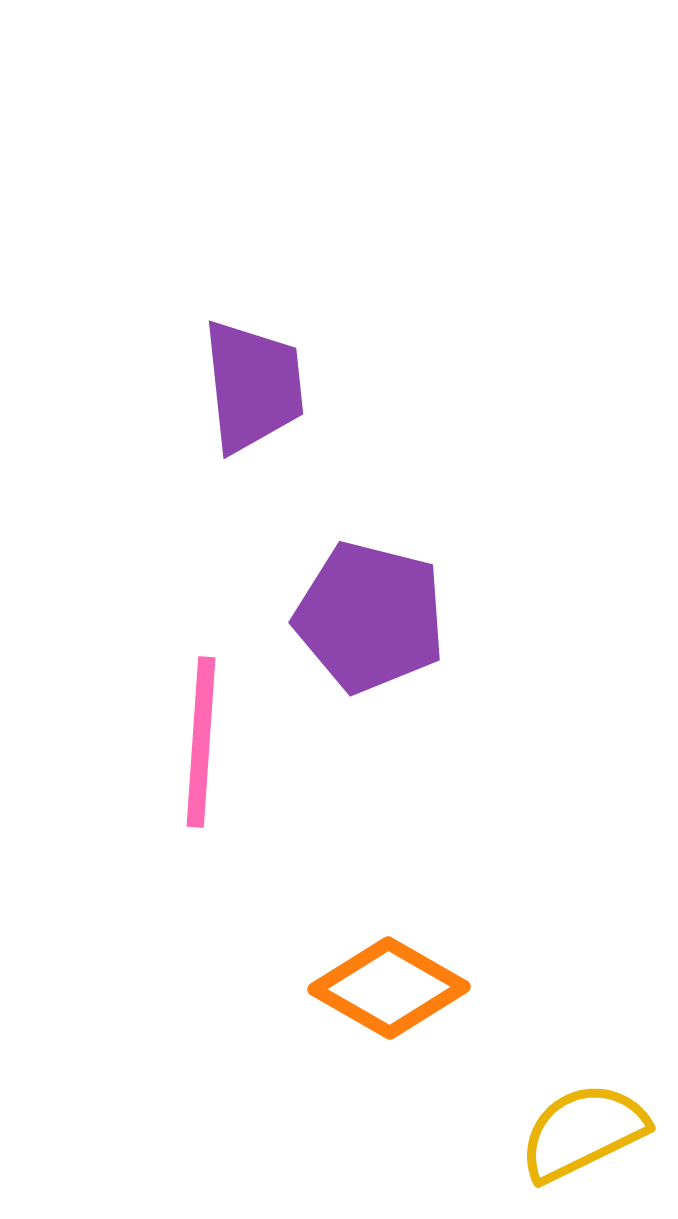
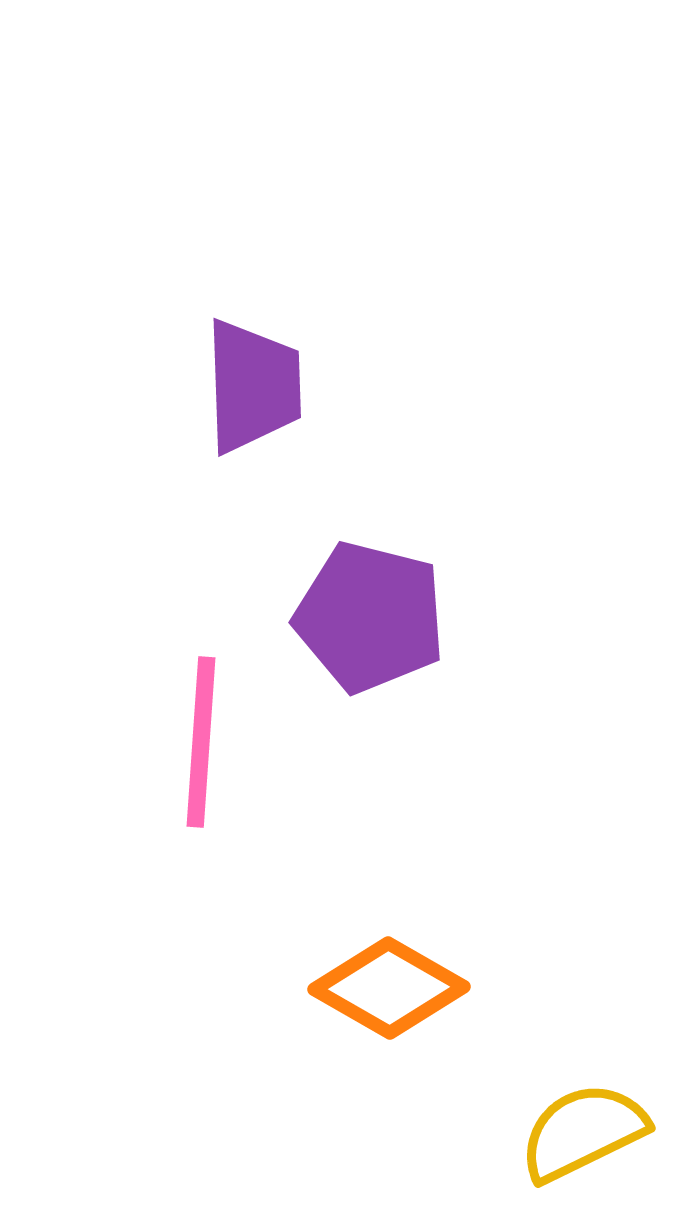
purple trapezoid: rotated 4 degrees clockwise
